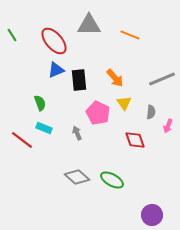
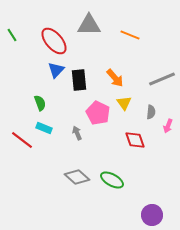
blue triangle: rotated 24 degrees counterclockwise
